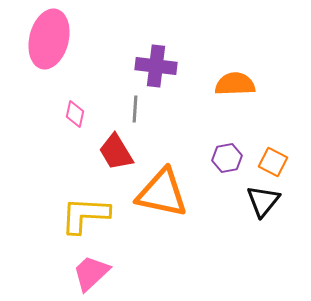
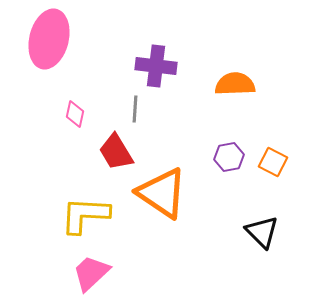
purple hexagon: moved 2 px right, 1 px up
orange triangle: rotated 22 degrees clockwise
black triangle: moved 1 px left, 31 px down; rotated 24 degrees counterclockwise
